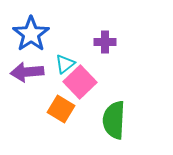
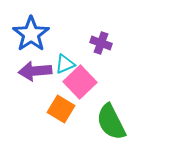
purple cross: moved 4 px left, 1 px down; rotated 20 degrees clockwise
cyan triangle: rotated 15 degrees clockwise
purple arrow: moved 8 px right, 1 px up
green semicircle: moved 3 px left, 2 px down; rotated 30 degrees counterclockwise
